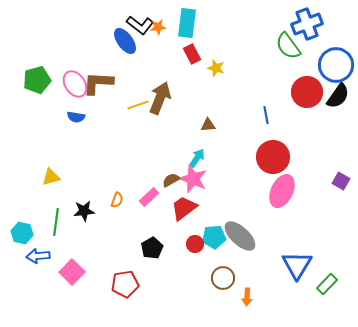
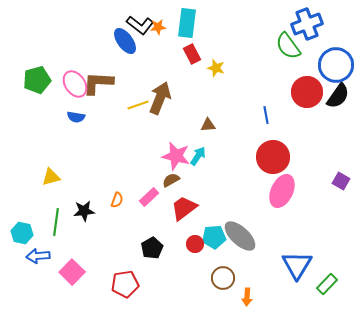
cyan arrow at (197, 158): moved 1 px right, 2 px up
pink star at (193, 179): moved 17 px left, 23 px up; rotated 8 degrees counterclockwise
